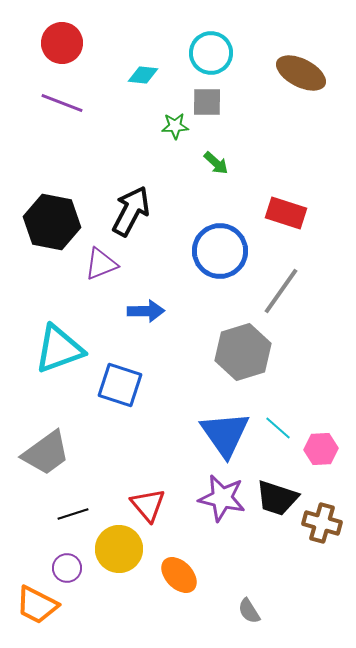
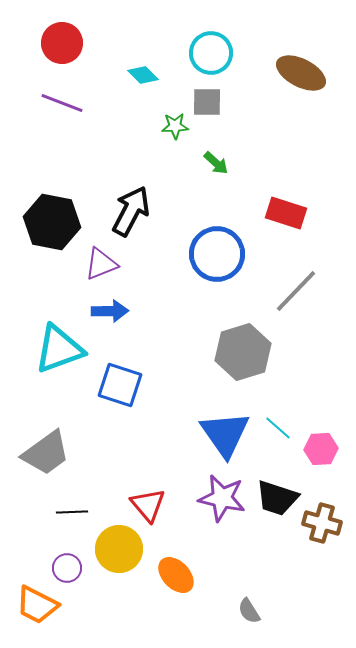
cyan diamond: rotated 40 degrees clockwise
blue circle: moved 3 px left, 3 px down
gray line: moved 15 px right; rotated 9 degrees clockwise
blue arrow: moved 36 px left
black line: moved 1 px left, 2 px up; rotated 16 degrees clockwise
orange ellipse: moved 3 px left
